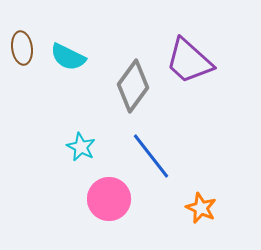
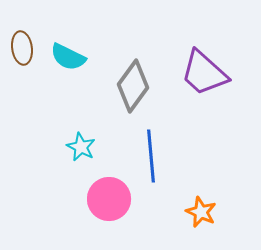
purple trapezoid: moved 15 px right, 12 px down
blue line: rotated 33 degrees clockwise
orange star: moved 4 px down
